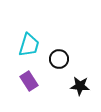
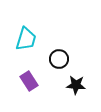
cyan trapezoid: moved 3 px left, 6 px up
black star: moved 4 px left, 1 px up
